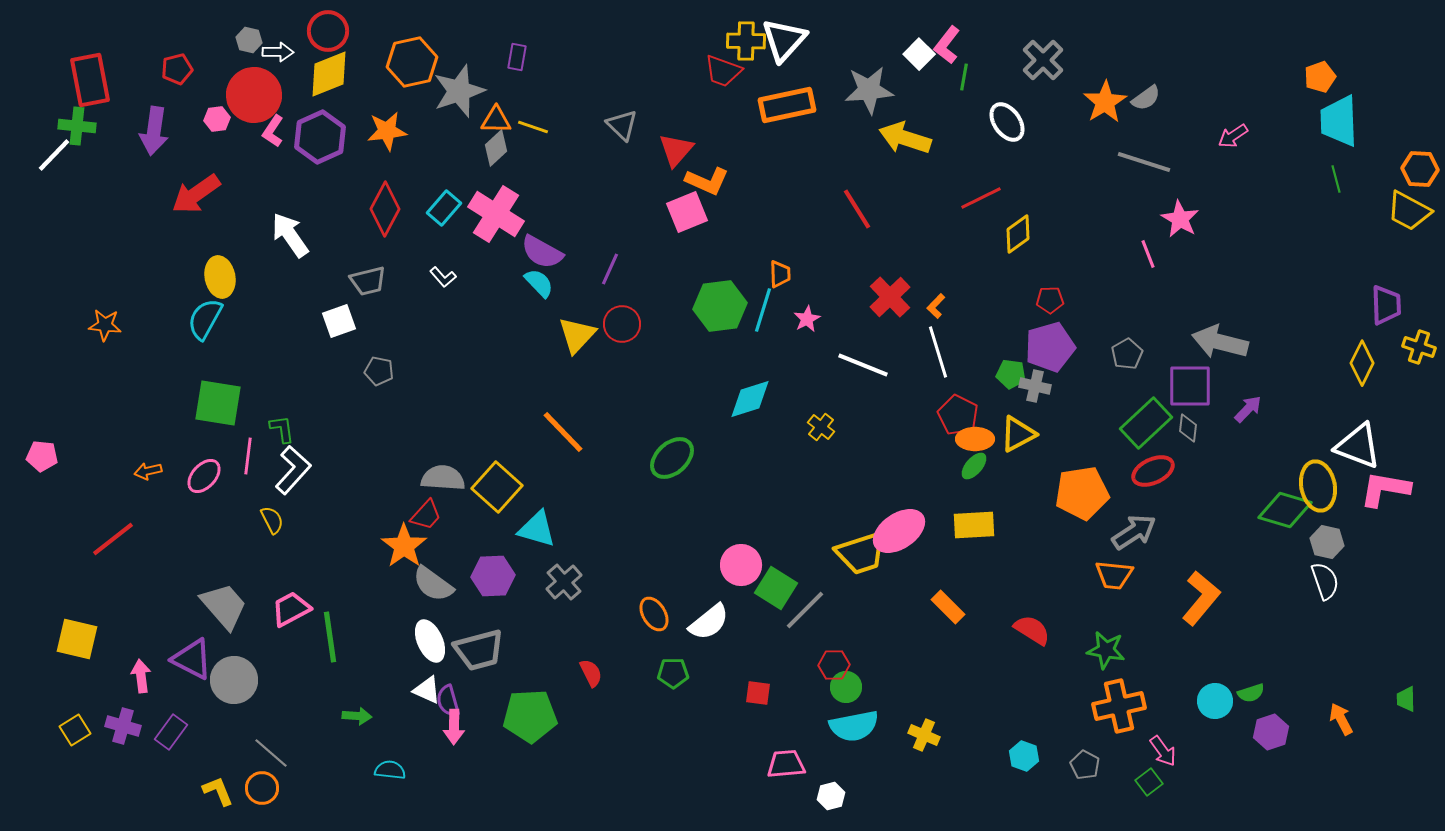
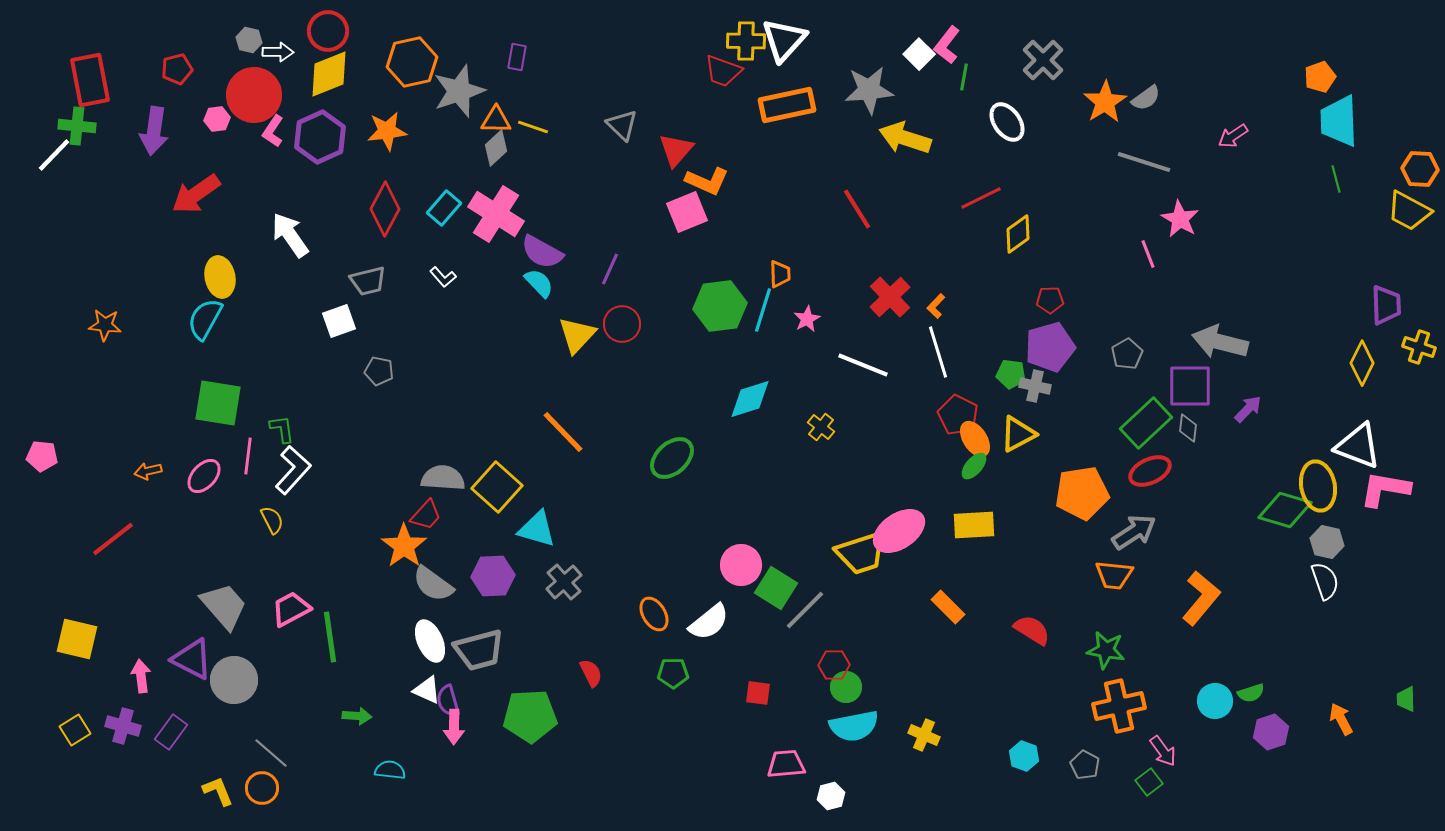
orange ellipse at (975, 439): rotated 57 degrees clockwise
red ellipse at (1153, 471): moved 3 px left
